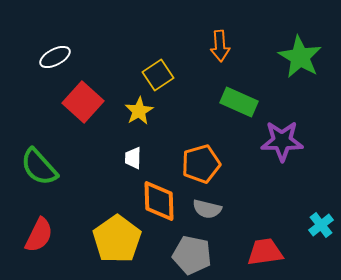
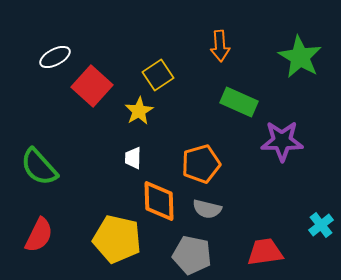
red square: moved 9 px right, 16 px up
yellow pentagon: rotated 24 degrees counterclockwise
